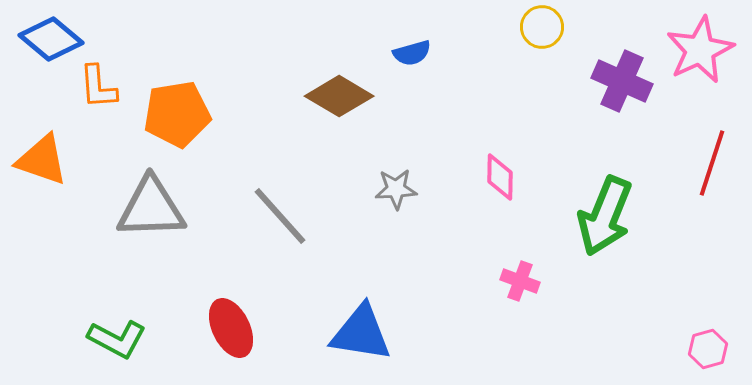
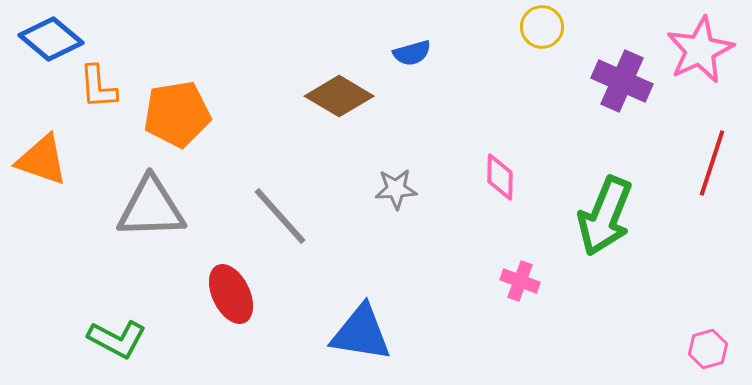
red ellipse: moved 34 px up
